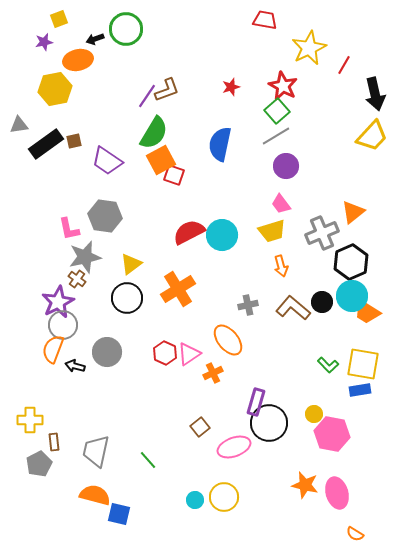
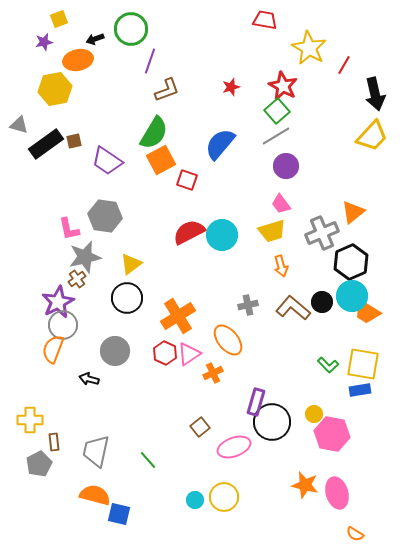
green circle at (126, 29): moved 5 px right
yellow star at (309, 48): rotated 16 degrees counterclockwise
purple line at (147, 96): moved 3 px right, 35 px up; rotated 15 degrees counterclockwise
gray triangle at (19, 125): rotated 24 degrees clockwise
blue semicircle at (220, 144): rotated 28 degrees clockwise
red square at (174, 175): moved 13 px right, 5 px down
brown cross at (77, 279): rotated 18 degrees clockwise
orange cross at (178, 289): moved 27 px down
gray circle at (107, 352): moved 8 px right, 1 px up
black arrow at (75, 366): moved 14 px right, 13 px down
black circle at (269, 423): moved 3 px right, 1 px up
